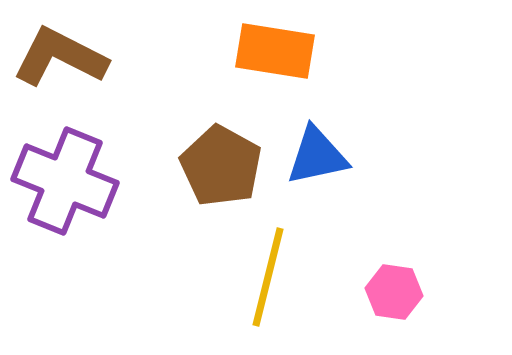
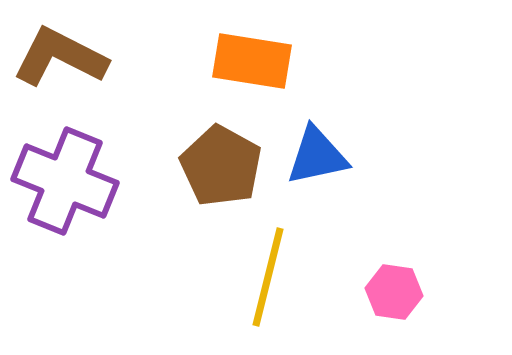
orange rectangle: moved 23 px left, 10 px down
